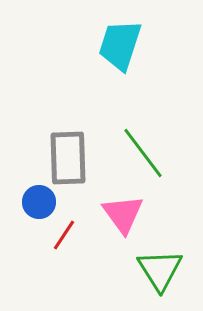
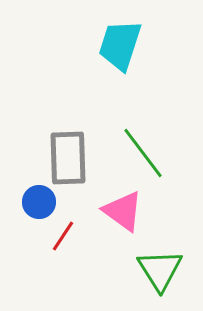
pink triangle: moved 3 px up; rotated 18 degrees counterclockwise
red line: moved 1 px left, 1 px down
